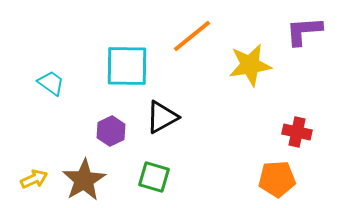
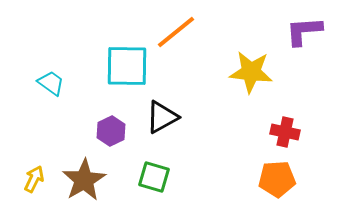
orange line: moved 16 px left, 4 px up
yellow star: moved 1 px right, 7 px down; rotated 15 degrees clockwise
red cross: moved 12 px left
yellow arrow: rotated 40 degrees counterclockwise
